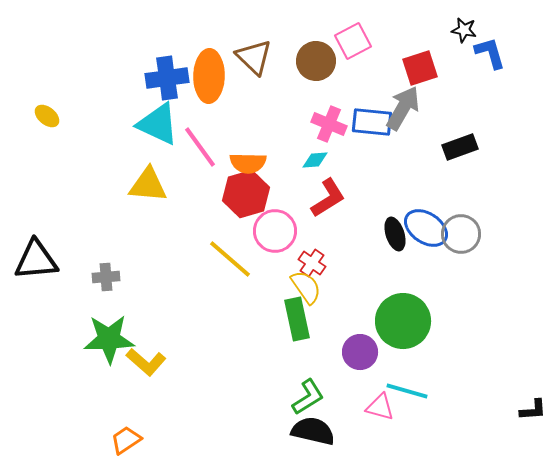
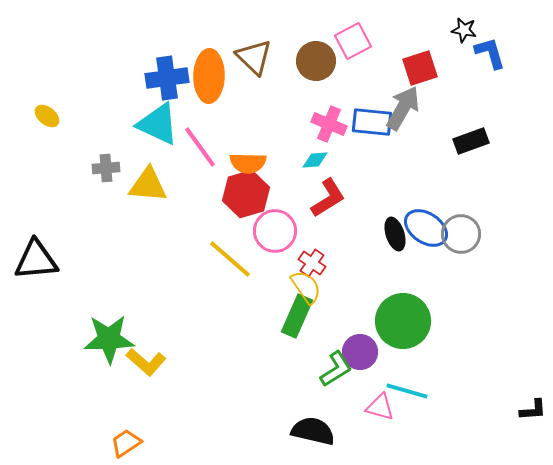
black rectangle: moved 11 px right, 6 px up
gray cross: moved 109 px up
green rectangle: moved 3 px up; rotated 36 degrees clockwise
green L-shape: moved 28 px right, 28 px up
orange trapezoid: moved 3 px down
